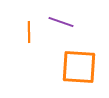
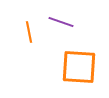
orange line: rotated 10 degrees counterclockwise
